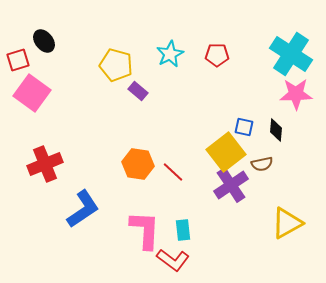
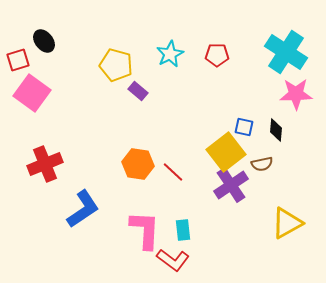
cyan cross: moved 5 px left, 2 px up
